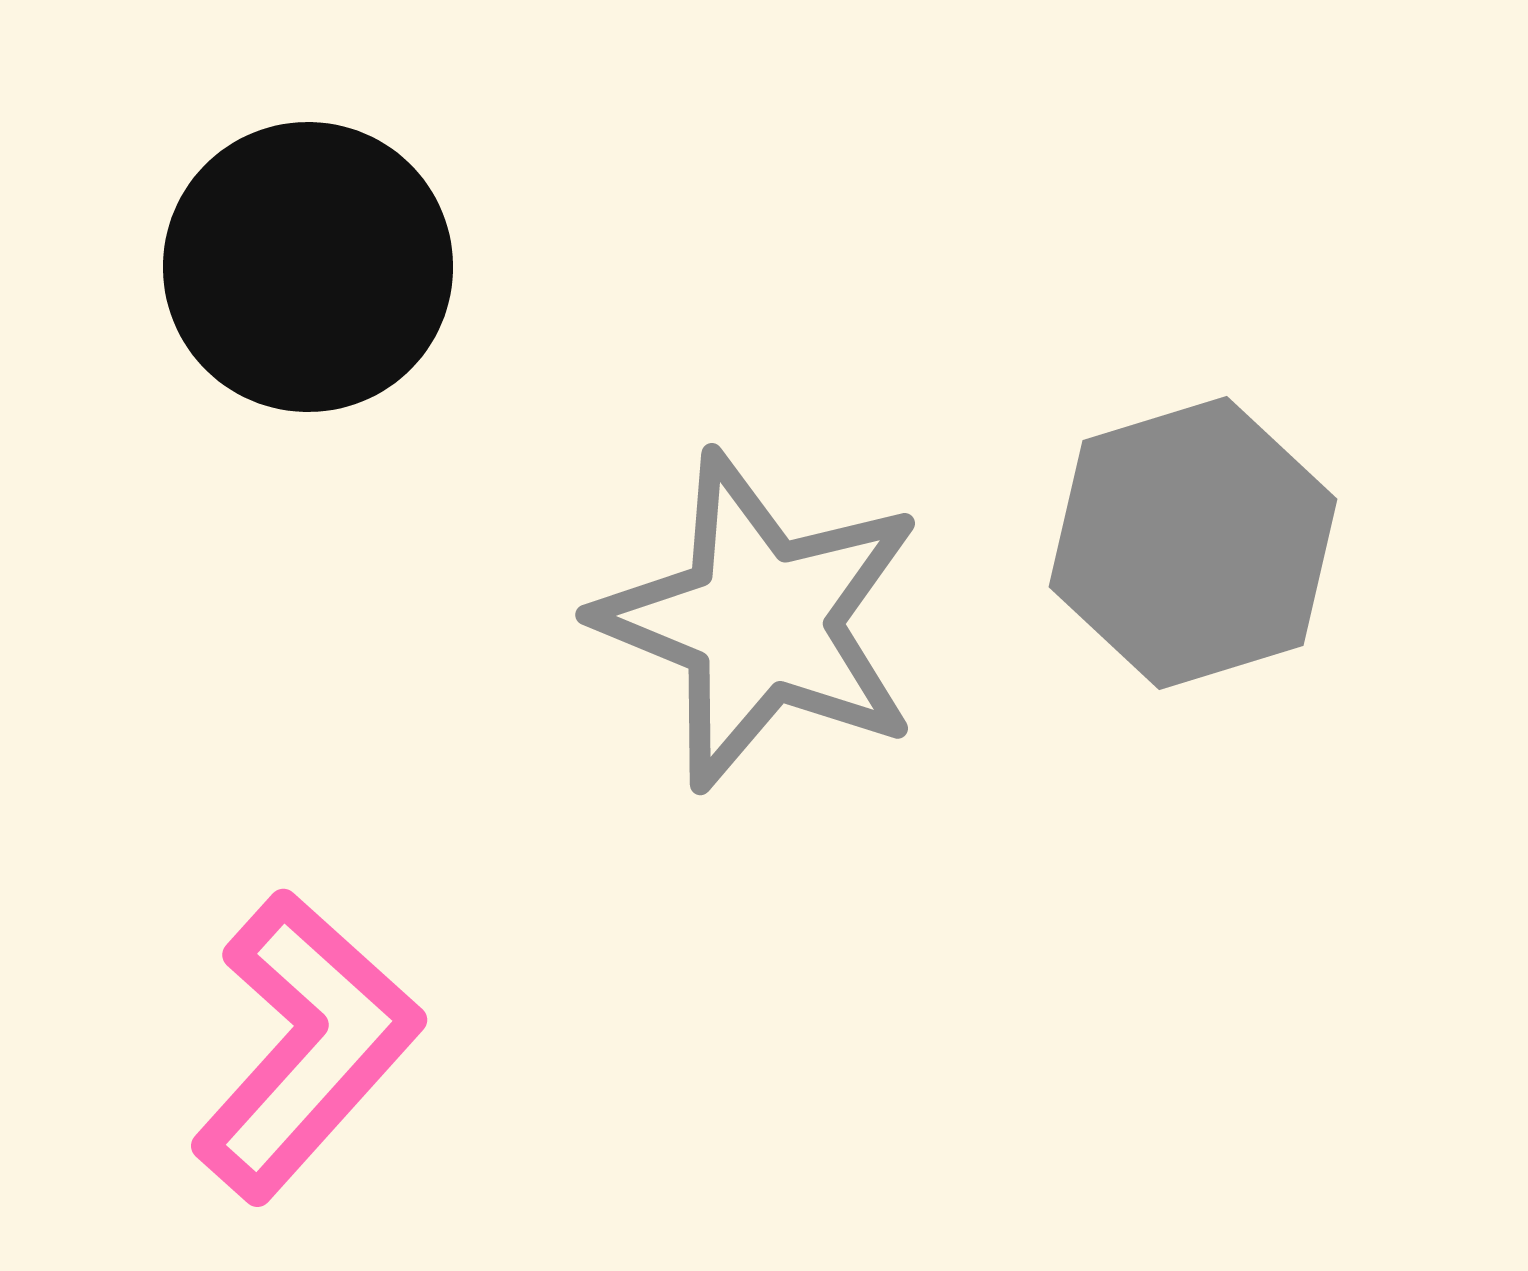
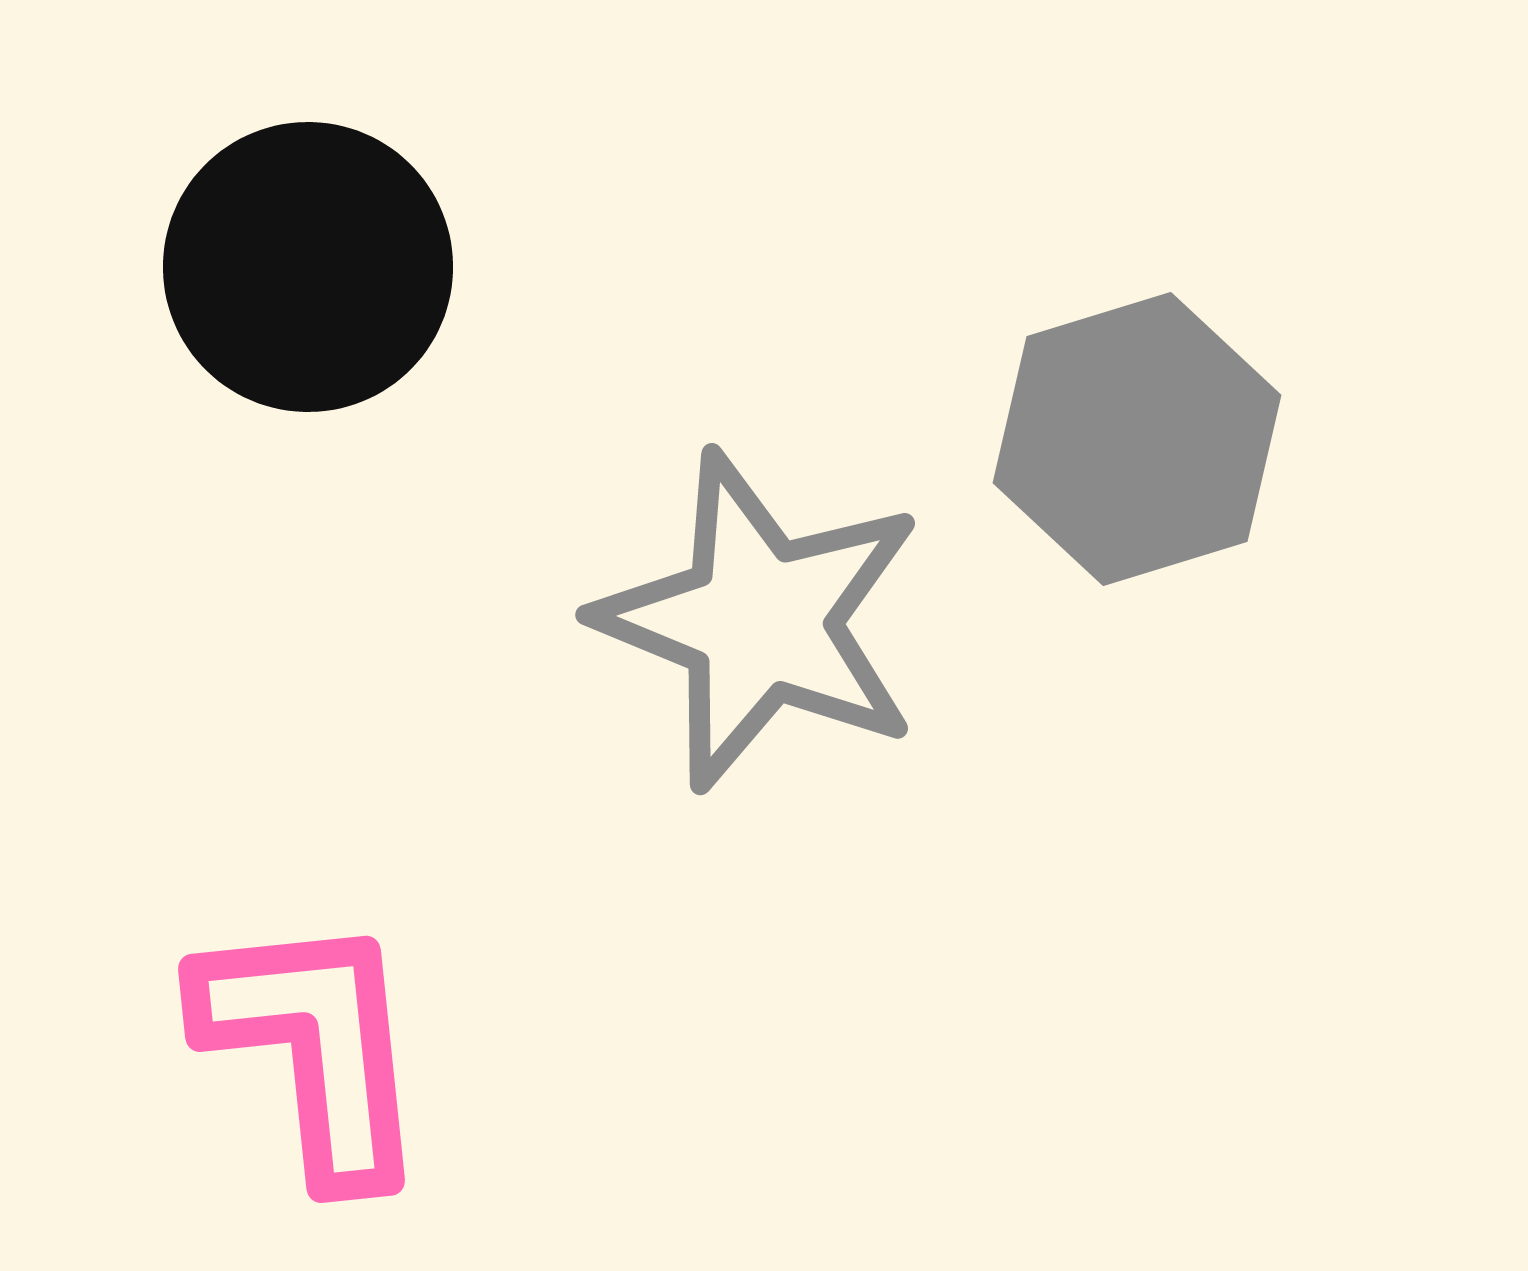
gray hexagon: moved 56 px left, 104 px up
pink L-shape: moved 8 px right, 1 px down; rotated 48 degrees counterclockwise
